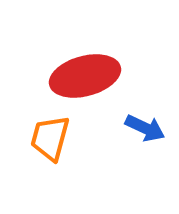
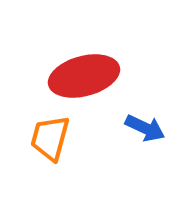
red ellipse: moved 1 px left
